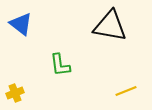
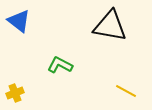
blue triangle: moved 2 px left, 3 px up
green L-shape: rotated 125 degrees clockwise
yellow line: rotated 50 degrees clockwise
